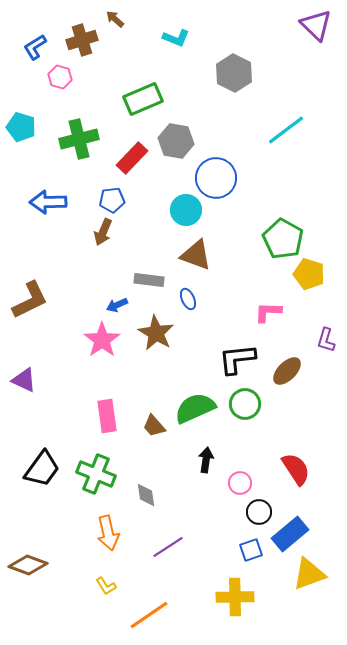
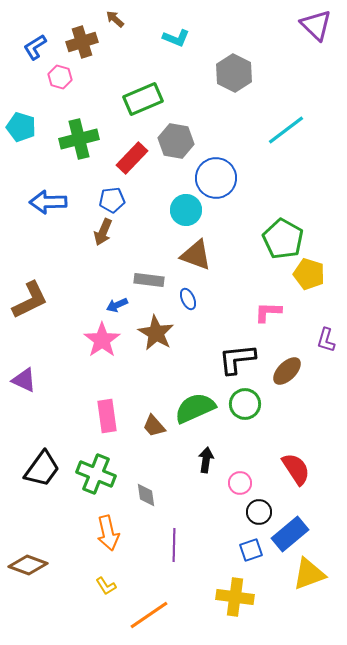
brown cross at (82, 40): moved 2 px down
purple line at (168, 547): moved 6 px right, 2 px up; rotated 56 degrees counterclockwise
yellow cross at (235, 597): rotated 9 degrees clockwise
